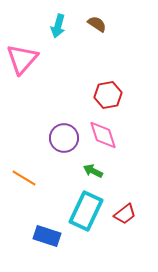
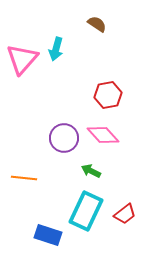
cyan arrow: moved 2 px left, 23 px down
pink diamond: rotated 24 degrees counterclockwise
green arrow: moved 2 px left
orange line: rotated 25 degrees counterclockwise
blue rectangle: moved 1 px right, 1 px up
